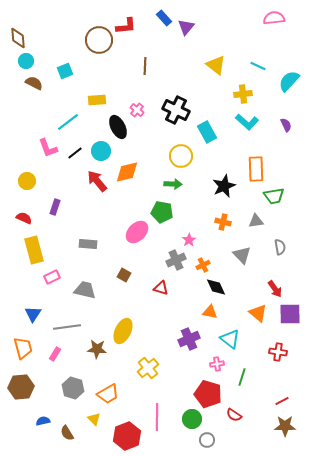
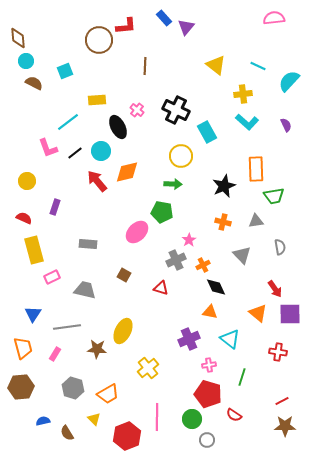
pink cross at (217, 364): moved 8 px left, 1 px down
